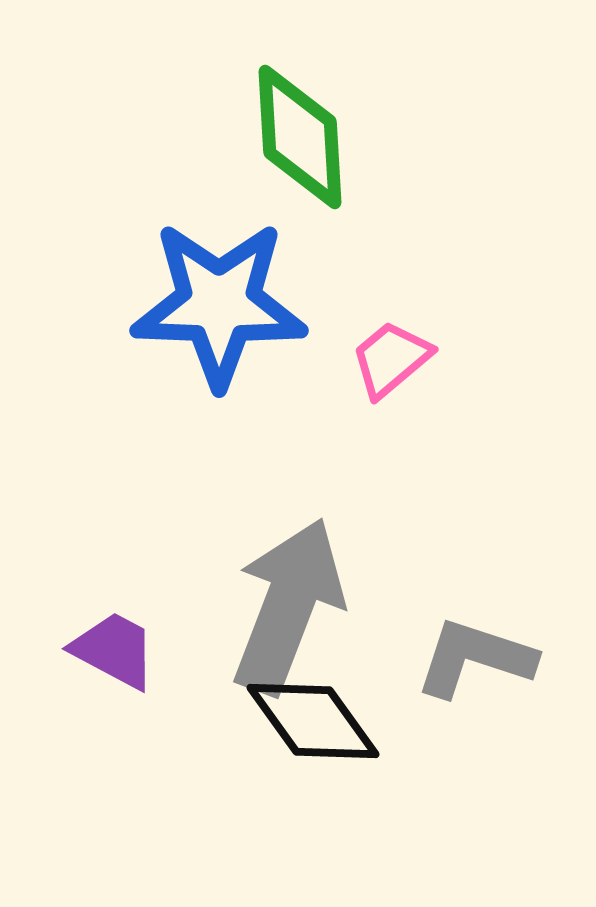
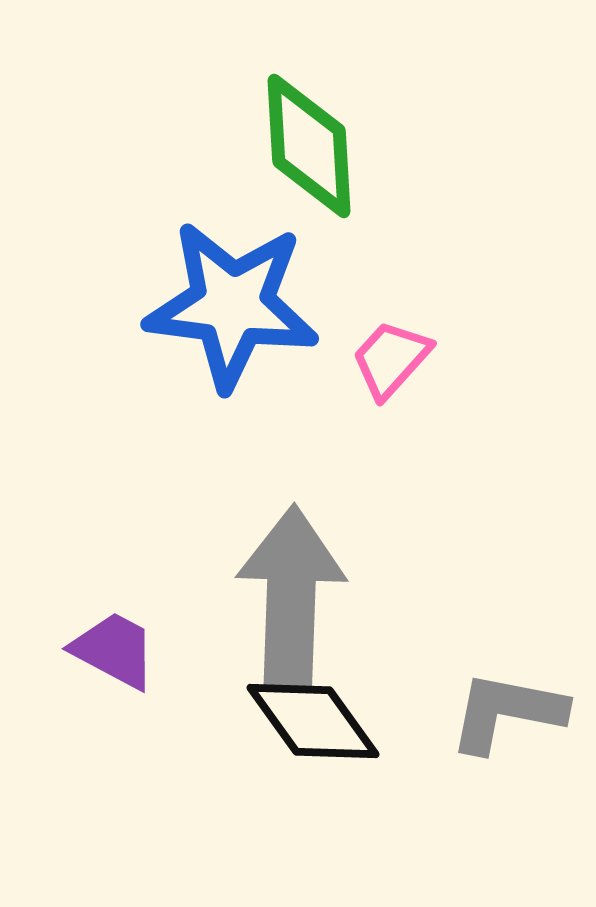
green diamond: moved 9 px right, 9 px down
blue star: moved 13 px right, 1 px down; rotated 5 degrees clockwise
pink trapezoid: rotated 8 degrees counterclockwise
gray arrow: moved 3 px right, 10 px up; rotated 19 degrees counterclockwise
gray L-shape: moved 32 px right, 54 px down; rotated 7 degrees counterclockwise
